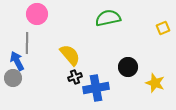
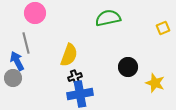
pink circle: moved 2 px left, 1 px up
gray line: moved 1 px left; rotated 15 degrees counterclockwise
yellow semicircle: moved 1 px left; rotated 60 degrees clockwise
blue cross: moved 16 px left, 6 px down
